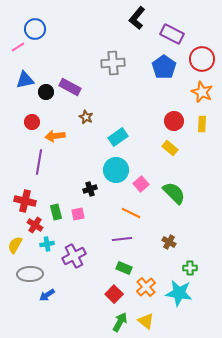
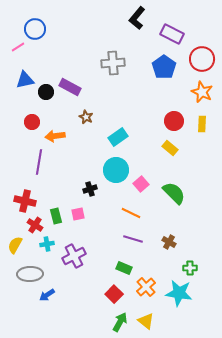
green rectangle at (56, 212): moved 4 px down
purple line at (122, 239): moved 11 px right; rotated 24 degrees clockwise
